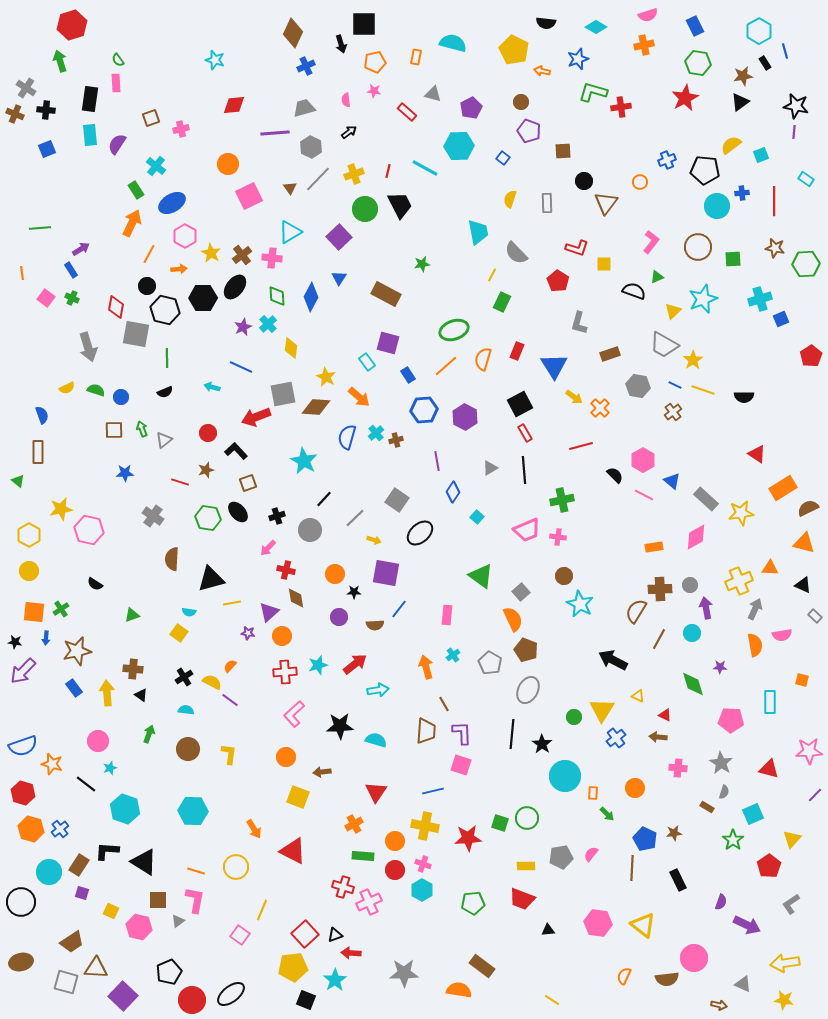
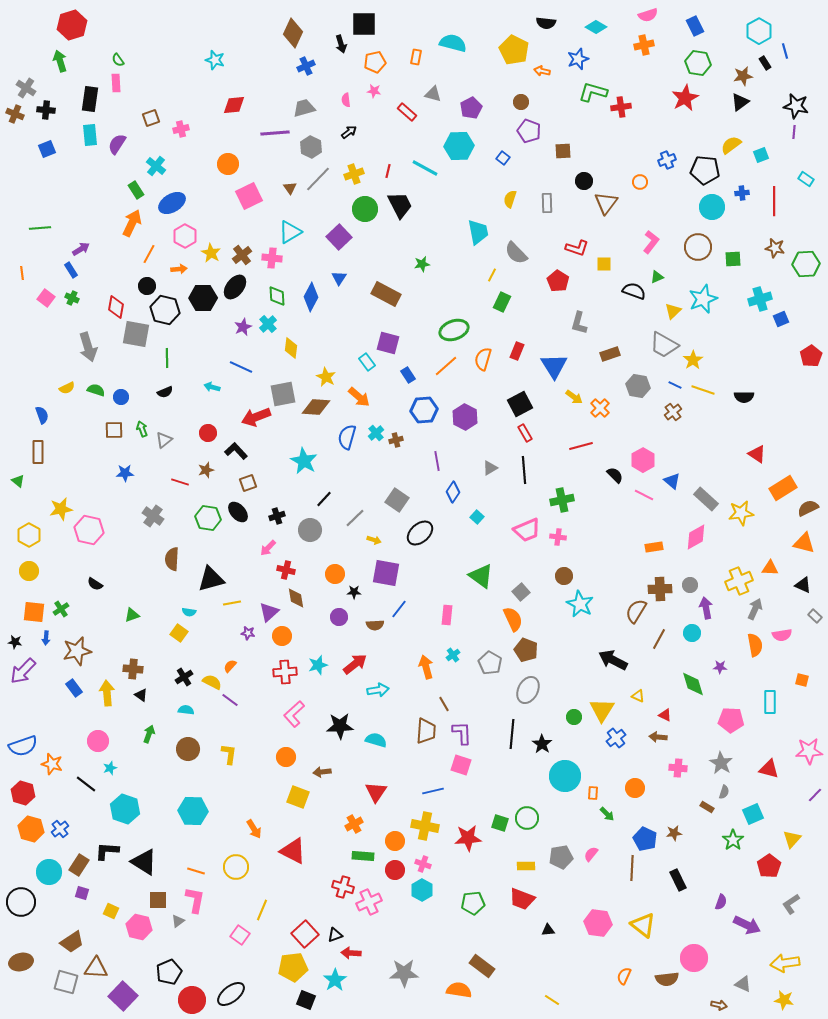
cyan circle at (717, 206): moved 5 px left, 1 px down
